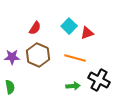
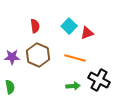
red semicircle: moved 2 px up; rotated 40 degrees counterclockwise
